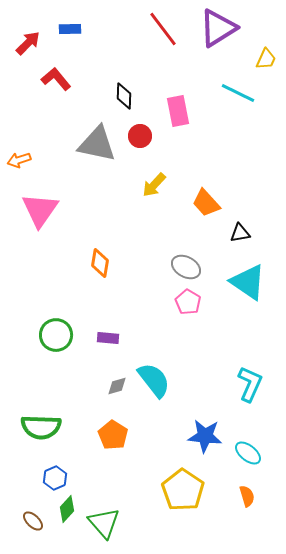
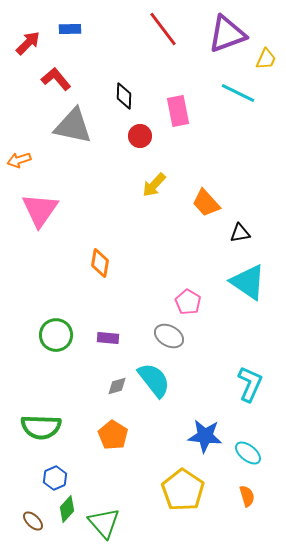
purple triangle: moved 9 px right, 6 px down; rotated 12 degrees clockwise
gray triangle: moved 24 px left, 18 px up
gray ellipse: moved 17 px left, 69 px down
